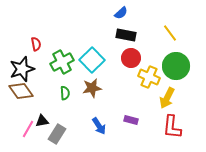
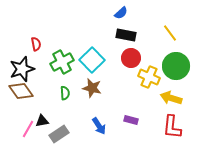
brown star: rotated 24 degrees clockwise
yellow arrow: moved 4 px right; rotated 80 degrees clockwise
gray rectangle: moved 2 px right; rotated 24 degrees clockwise
